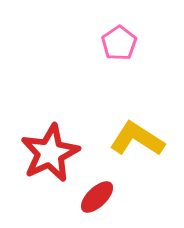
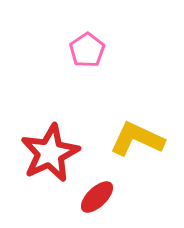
pink pentagon: moved 32 px left, 7 px down
yellow L-shape: rotated 8 degrees counterclockwise
